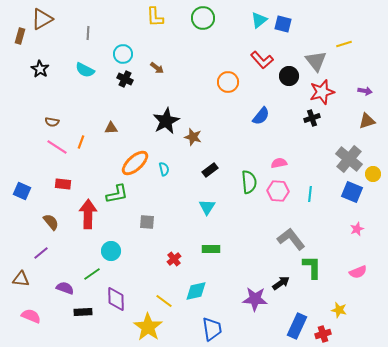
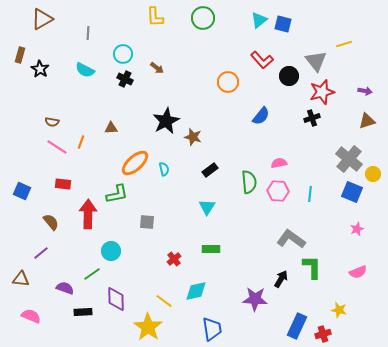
brown rectangle at (20, 36): moved 19 px down
gray L-shape at (291, 239): rotated 16 degrees counterclockwise
black arrow at (281, 283): moved 4 px up; rotated 24 degrees counterclockwise
